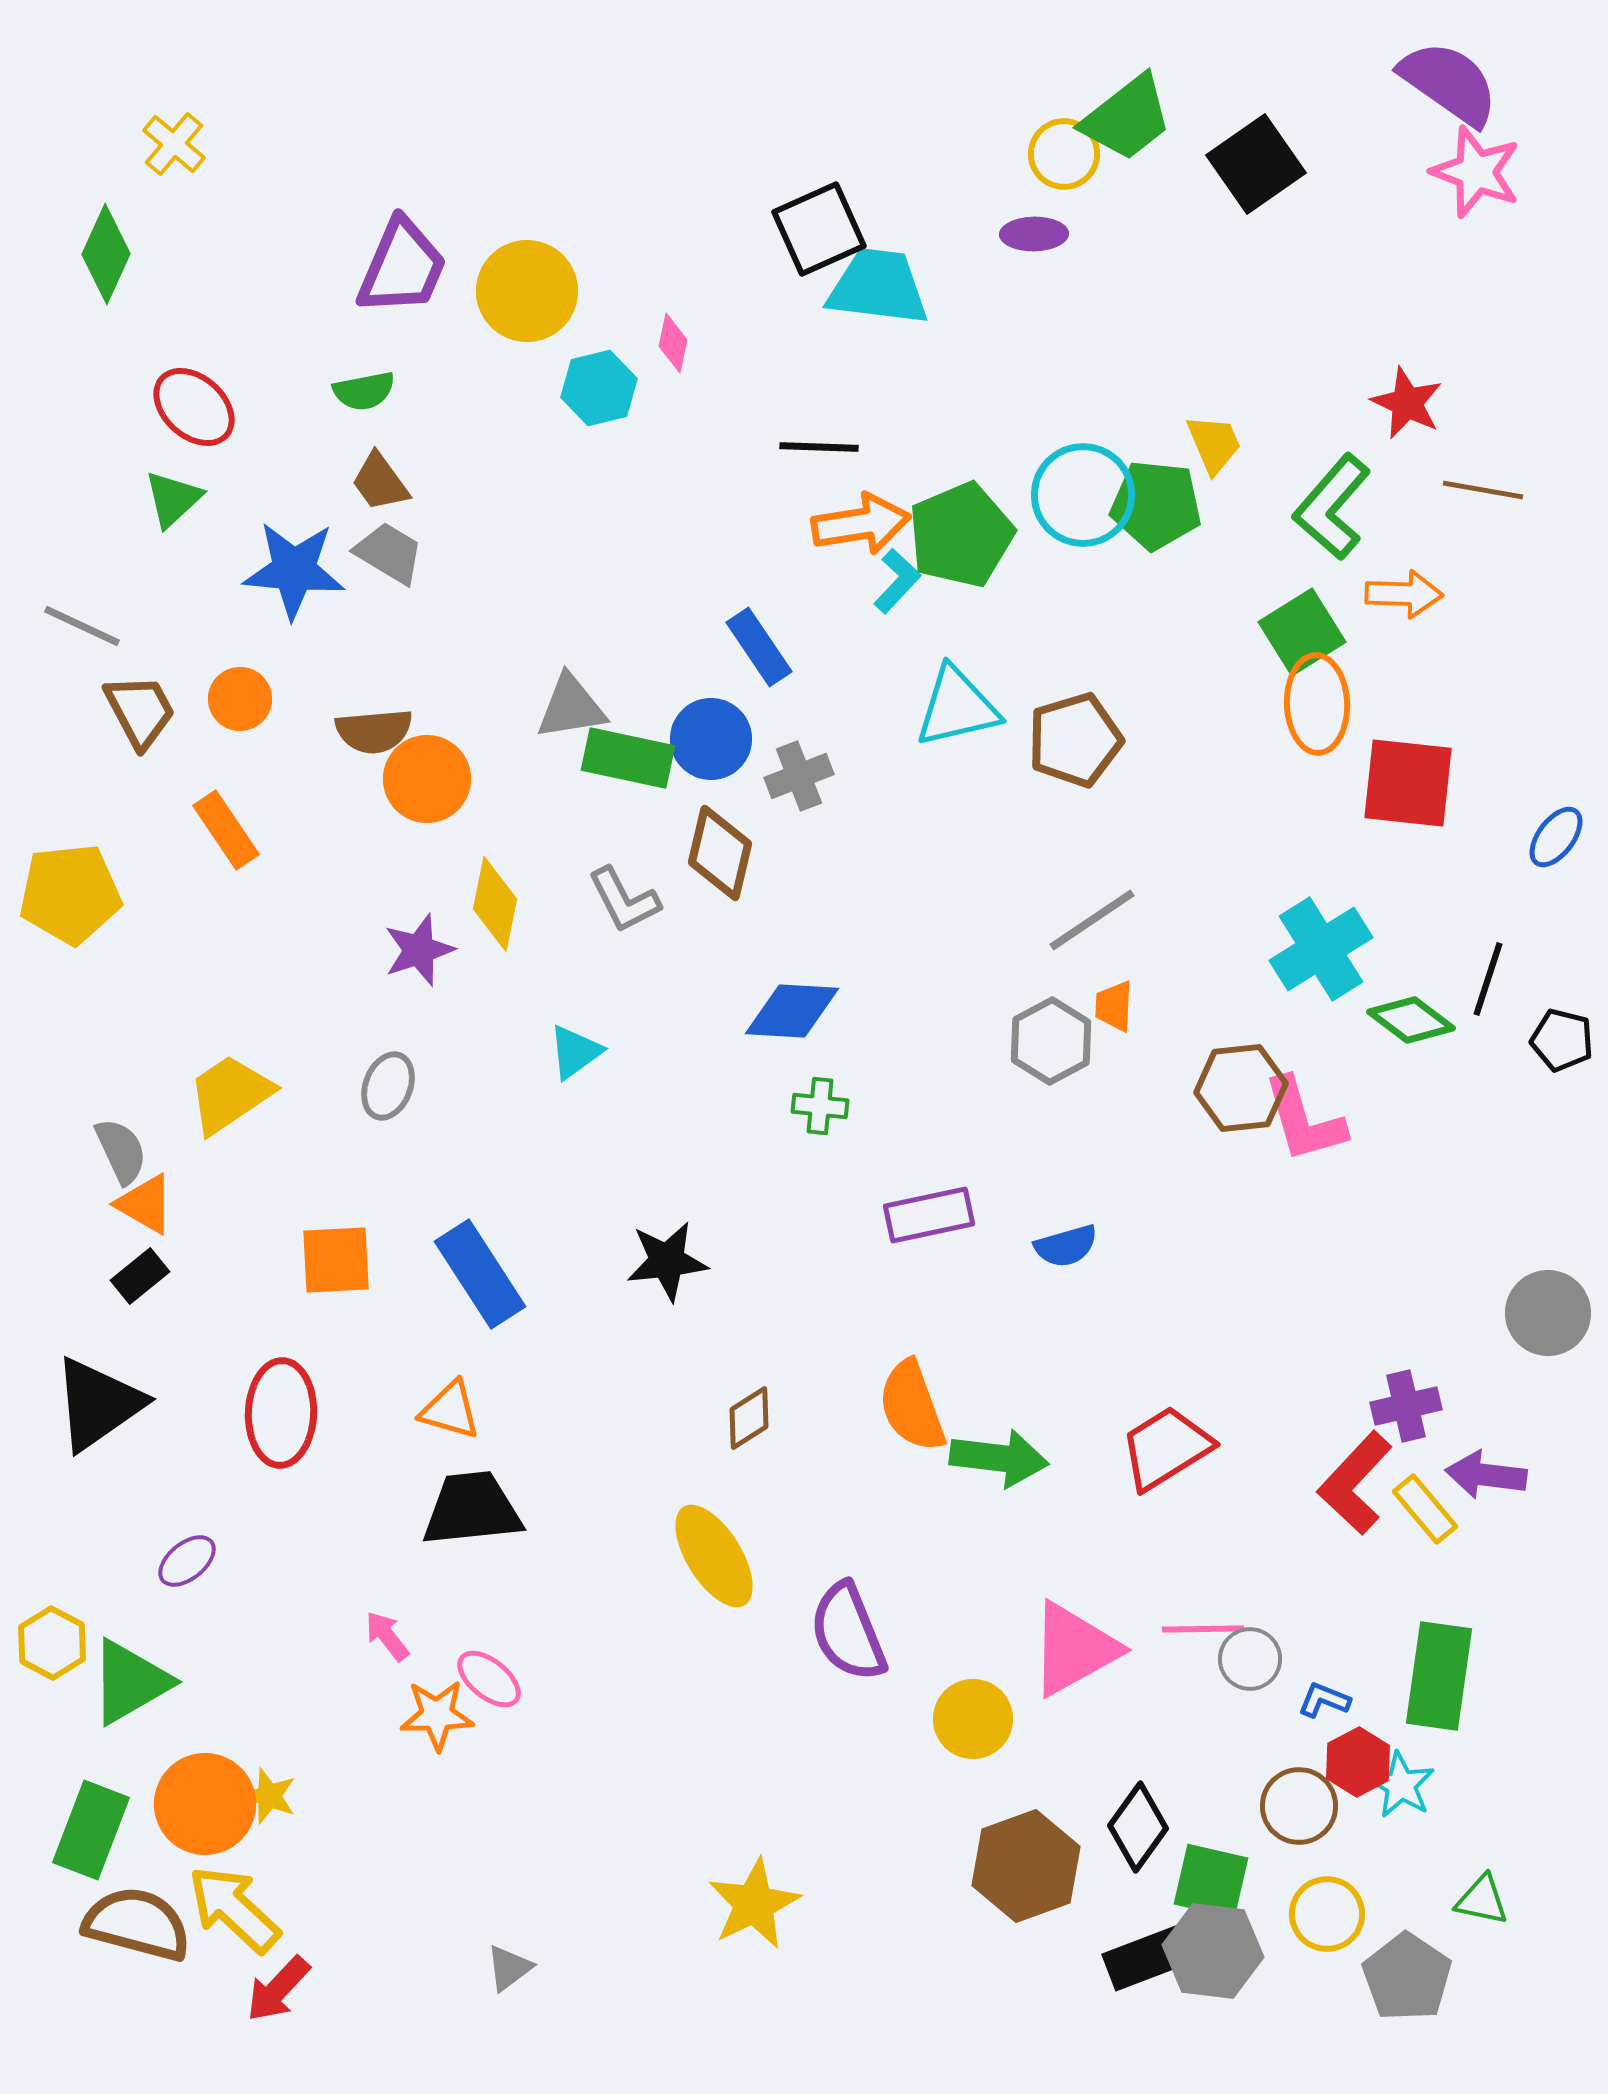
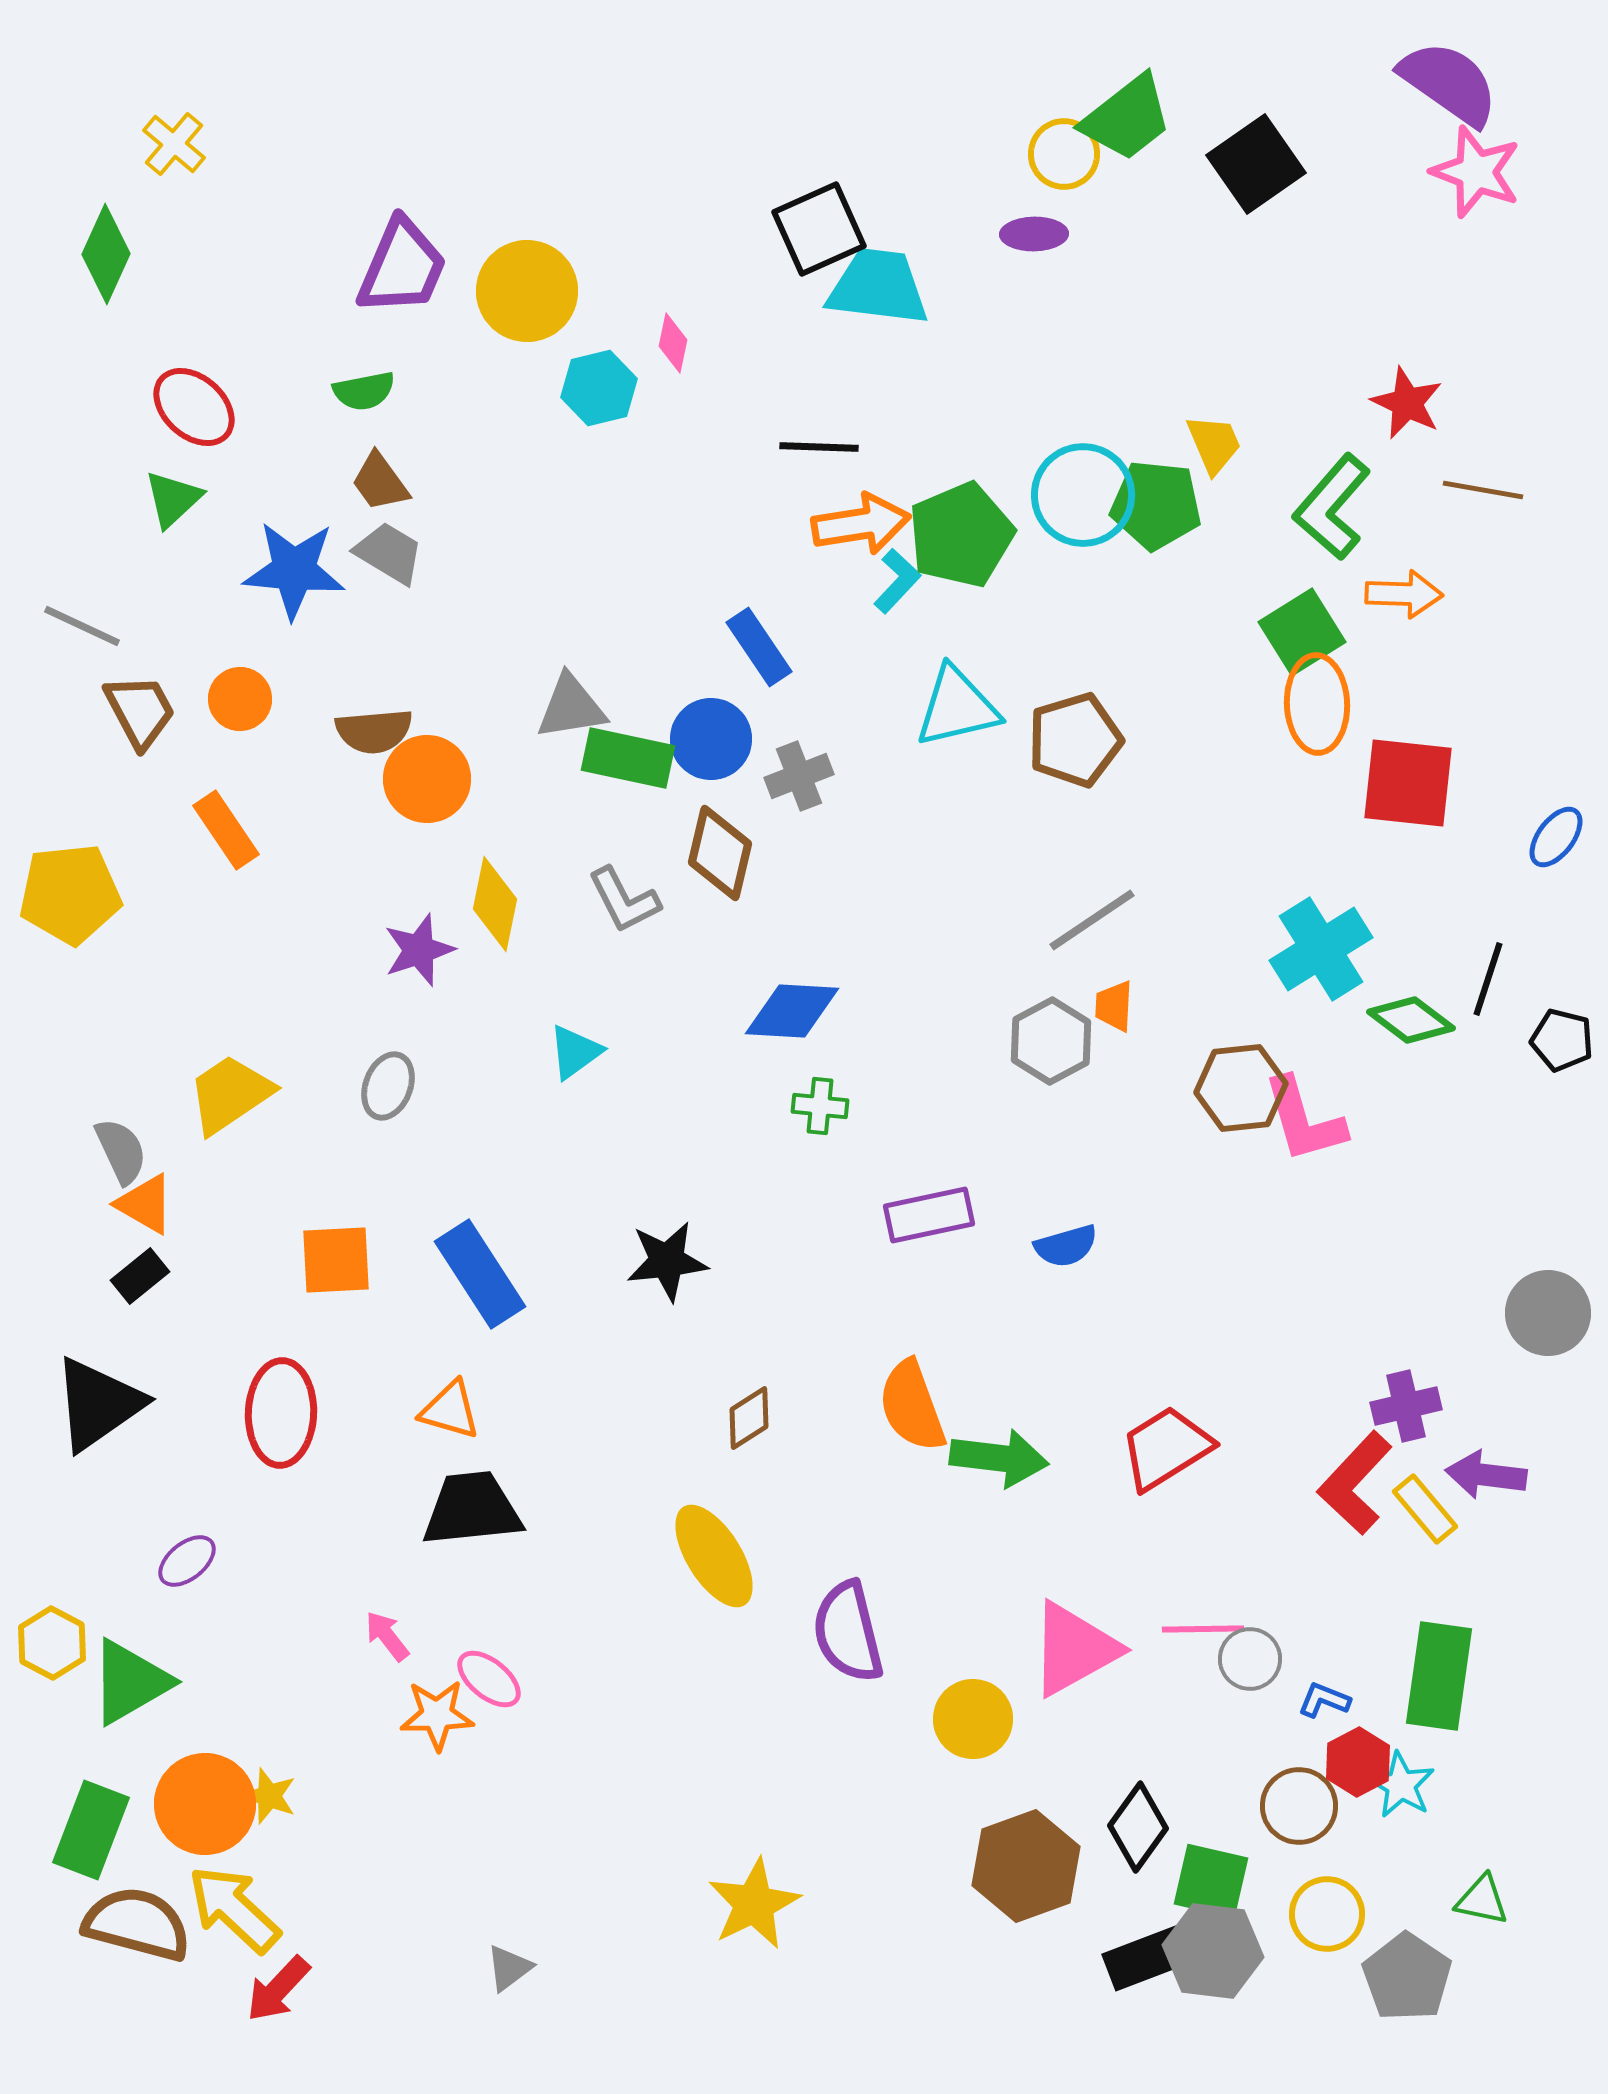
purple semicircle at (848, 1632): rotated 8 degrees clockwise
